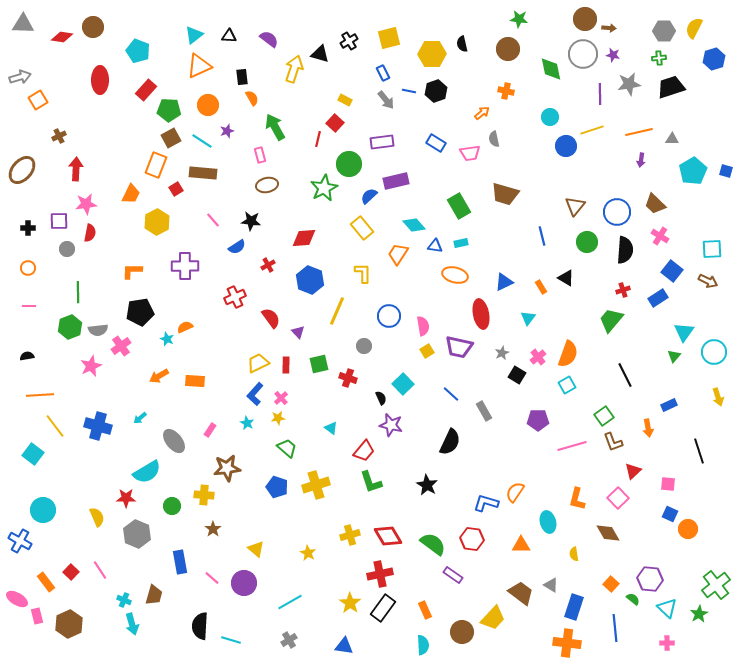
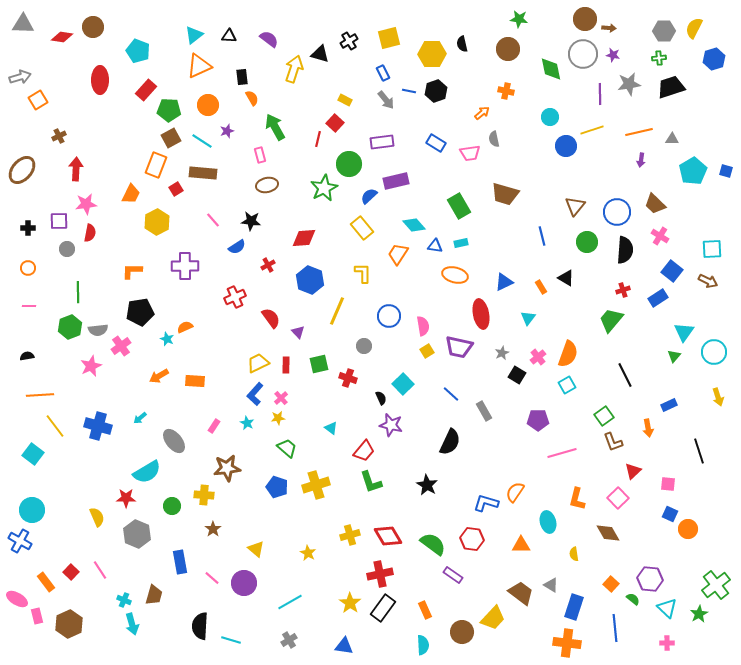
pink rectangle at (210, 430): moved 4 px right, 4 px up
pink line at (572, 446): moved 10 px left, 7 px down
cyan circle at (43, 510): moved 11 px left
